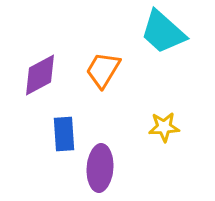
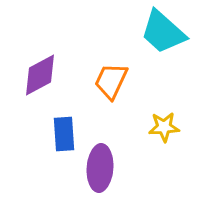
orange trapezoid: moved 8 px right, 11 px down; rotated 6 degrees counterclockwise
